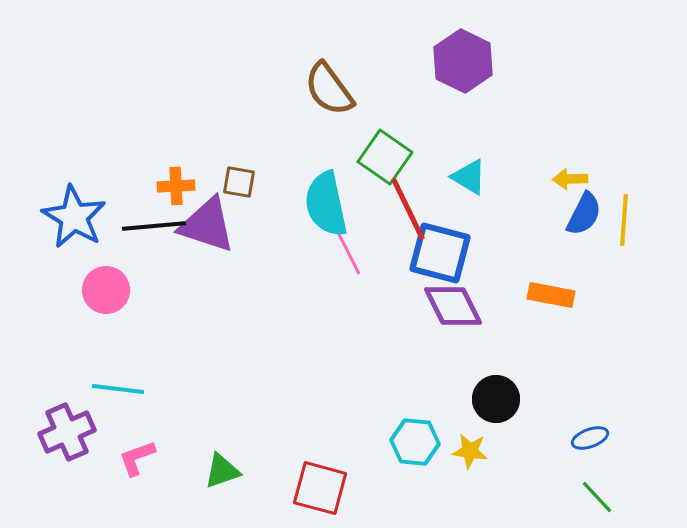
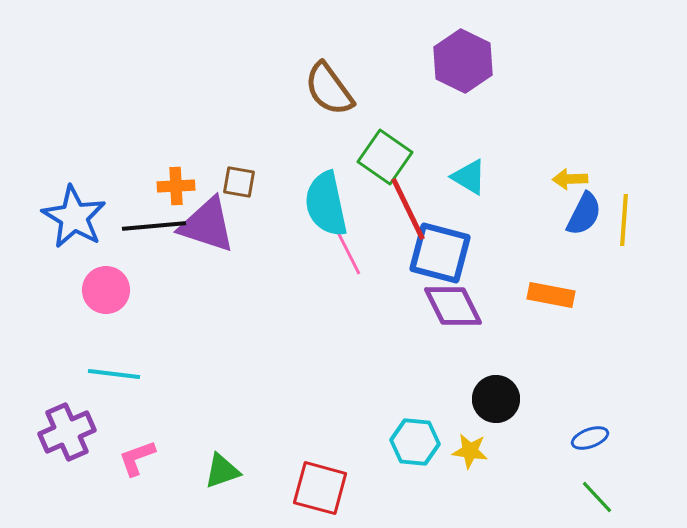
cyan line: moved 4 px left, 15 px up
